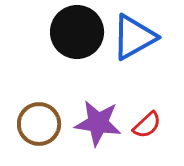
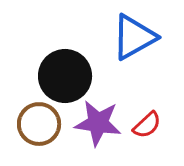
black circle: moved 12 px left, 44 px down
